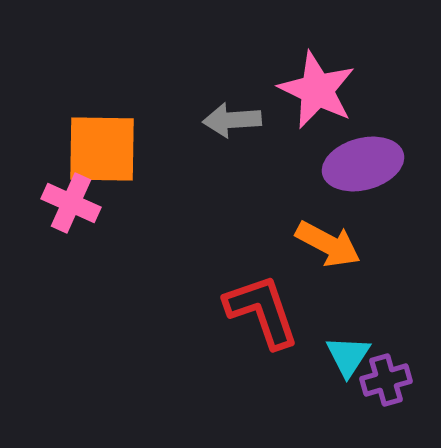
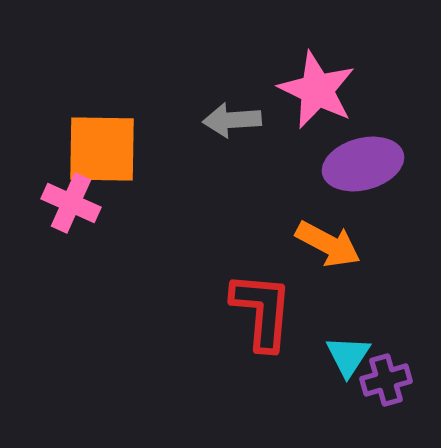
red L-shape: rotated 24 degrees clockwise
